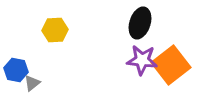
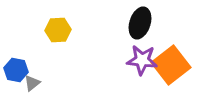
yellow hexagon: moved 3 px right
